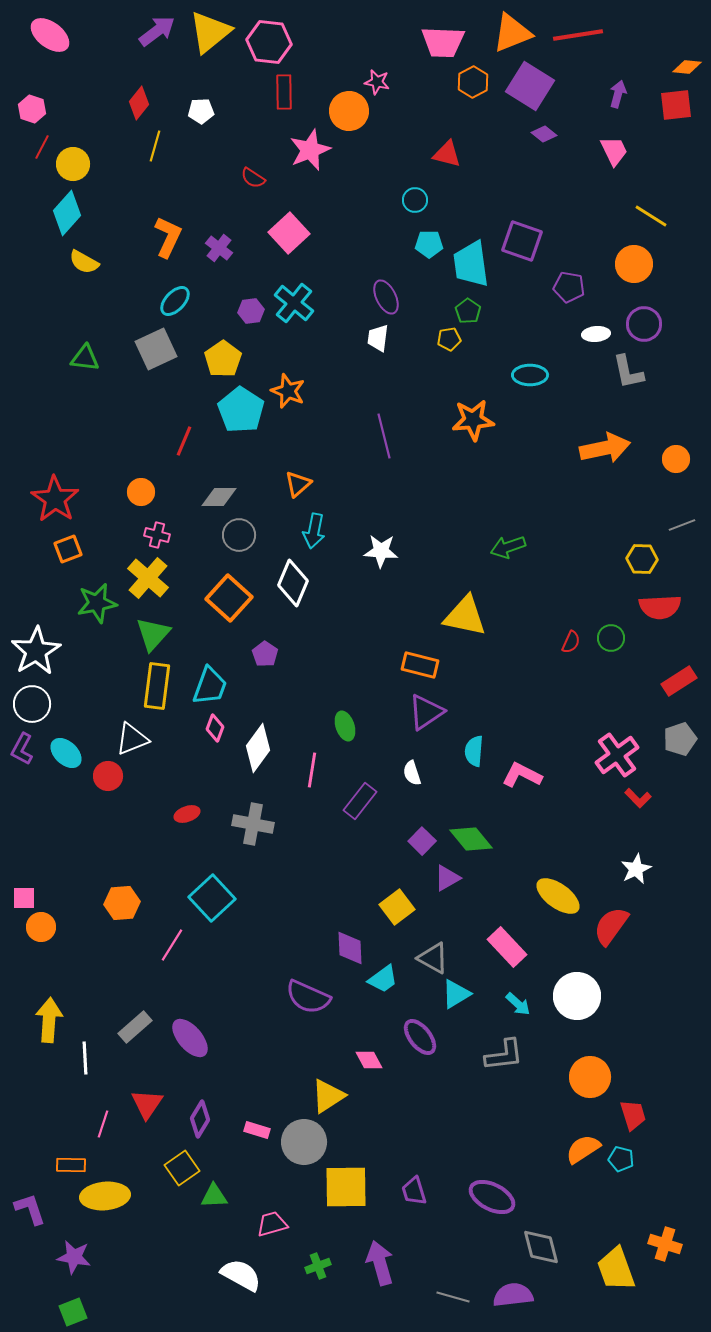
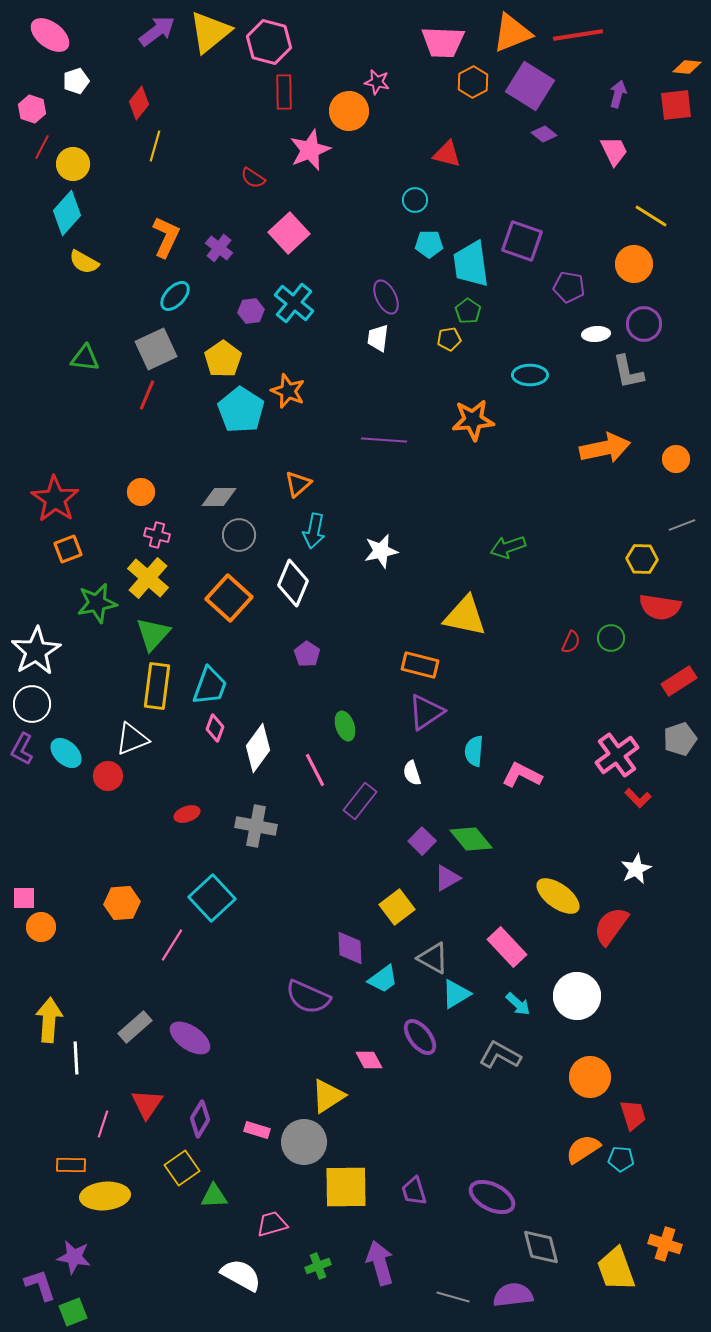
pink hexagon at (269, 42): rotated 9 degrees clockwise
white pentagon at (201, 111): moved 125 px left, 30 px up; rotated 15 degrees counterclockwise
orange L-shape at (168, 237): moved 2 px left
cyan ellipse at (175, 301): moved 5 px up
purple line at (384, 436): moved 4 px down; rotated 72 degrees counterclockwise
red line at (184, 441): moved 37 px left, 46 px up
white star at (381, 551): rotated 16 degrees counterclockwise
red semicircle at (660, 607): rotated 12 degrees clockwise
purple pentagon at (265, 654): moved 42 px right
pink line at (312, 770): moved 3 px right; rotated 36 degrees counterclockwise
gray cross at (253, 824): moved 3 px right, 2 px down
purple ellipse at (190, 1038): rotated 15 degrees counterclockwise
gray L-shape at (504, 1055): moved 4 px left; rotated 144 degrees counterclockwise
white line at (85, 1058): moved 9 px left
cyan pentagon at (621, 1159): rotated 10 degrees counterclockwise
purple L-shape at (30, 1209): moved 10 px right, 76 px down
